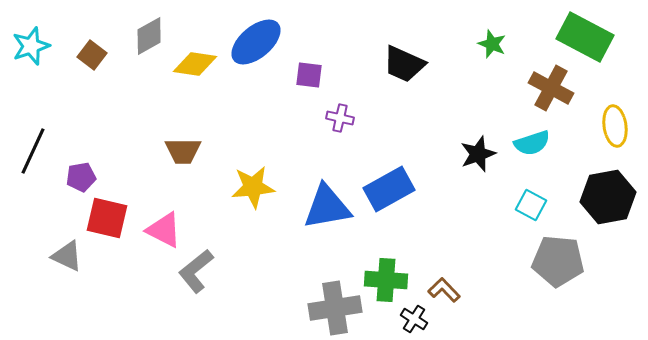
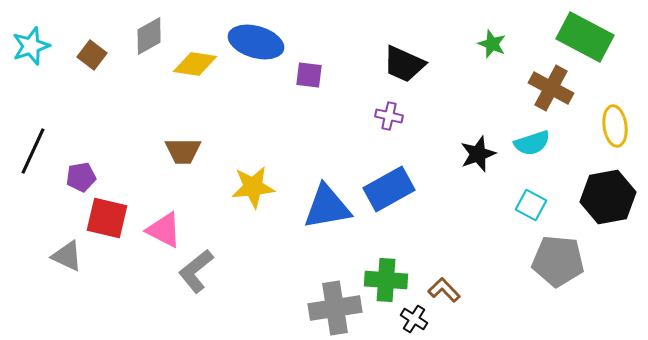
blue ellipse: rotated 56 degrees clockwise
purple cross: moved 49 px right, 2 px up
